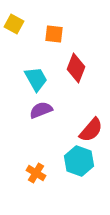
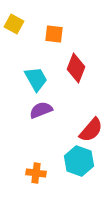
orange cross: rotated 24 degrees counterclockwise
